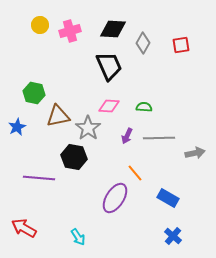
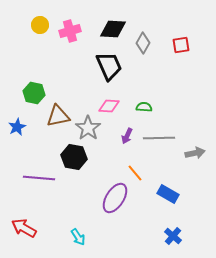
blue rectangle: moved 4 px up
